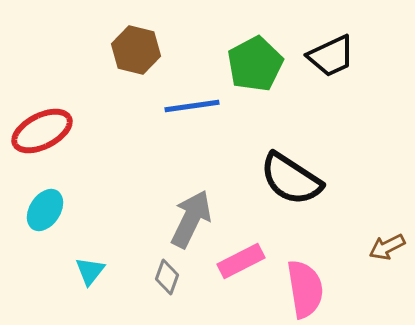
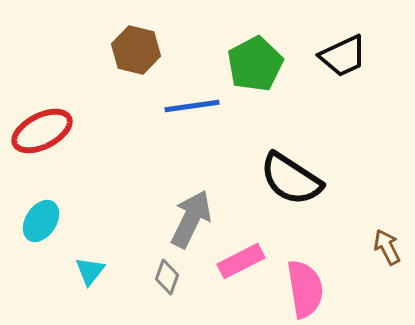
black trapezoid: moved 12 px right
cyan ellipse: moved 4 px left, 11 px down
brown arrow: rotated 90 degrees clockwise
